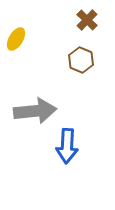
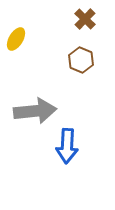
brown cross: moved 2 px left, 1 px up
